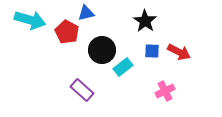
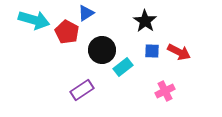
blue triangle: rotated 18 degrees counterclockwise
cyan arrow: moved 4 px right
purple rectangle: rotated 75 degrees counterclockwise
